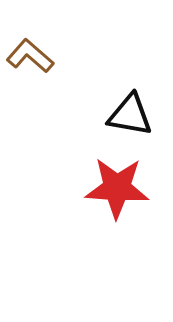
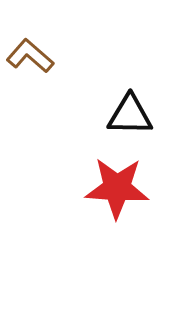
black triangle: rotated 9 degrees counterclockwise
